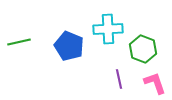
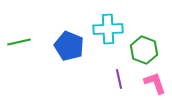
green hexagon: moved 1 px right, 1 px down
